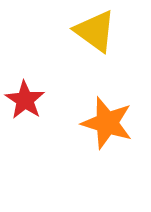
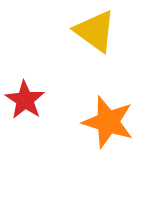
orange star: moved 1 px right, 1 px up
